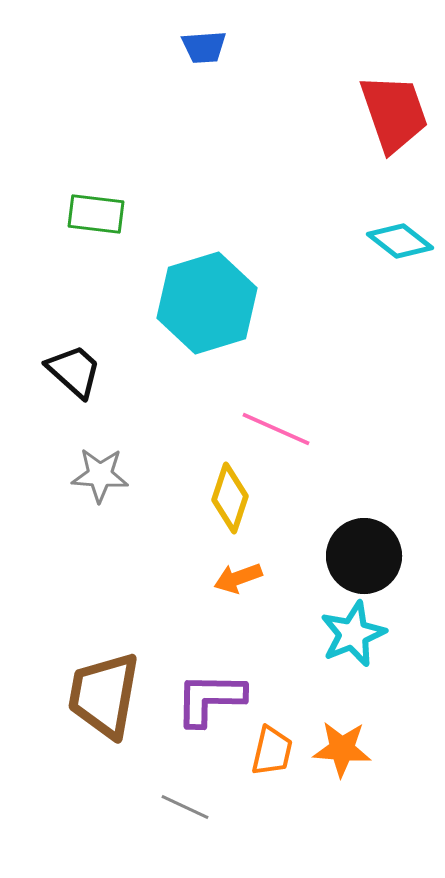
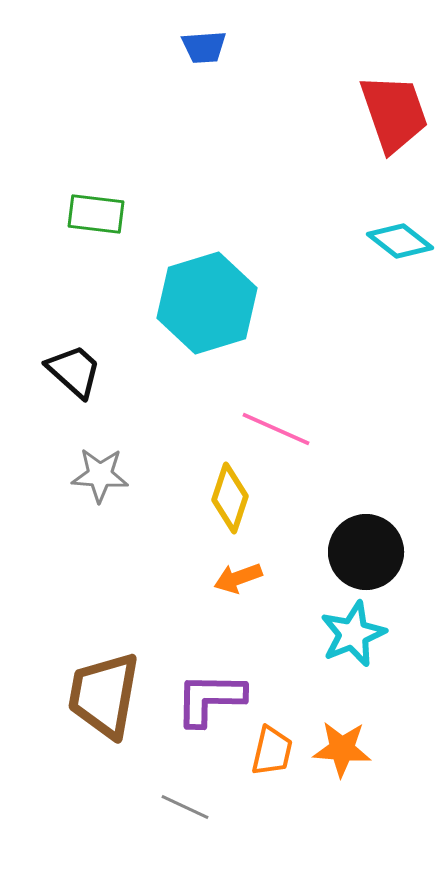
black circle: moved 2 px right, 4 px up
